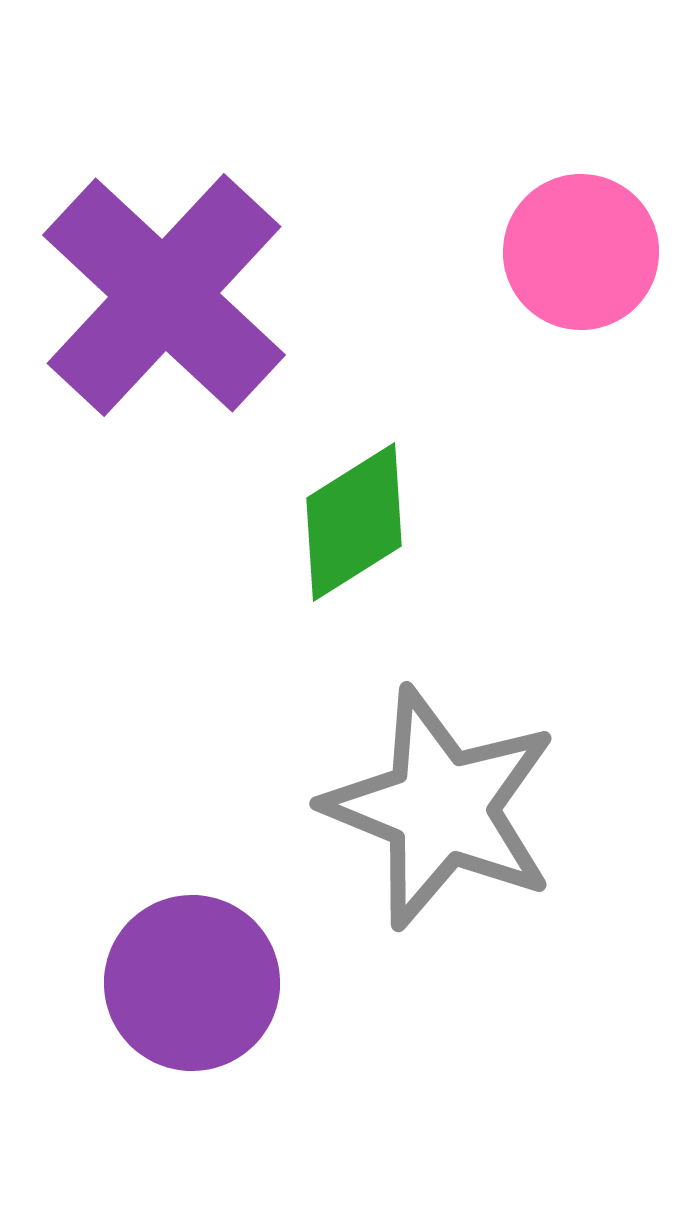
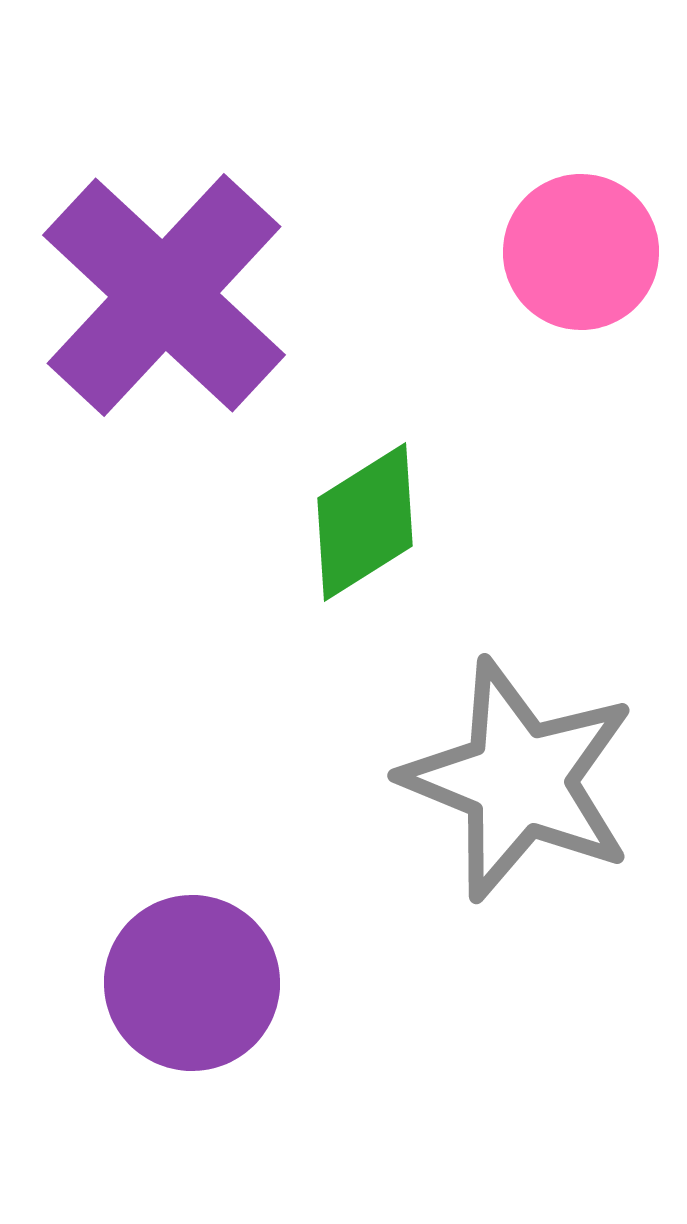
green diamond: moved 11 px right
gray star: moved 78 px right, 28 px up
